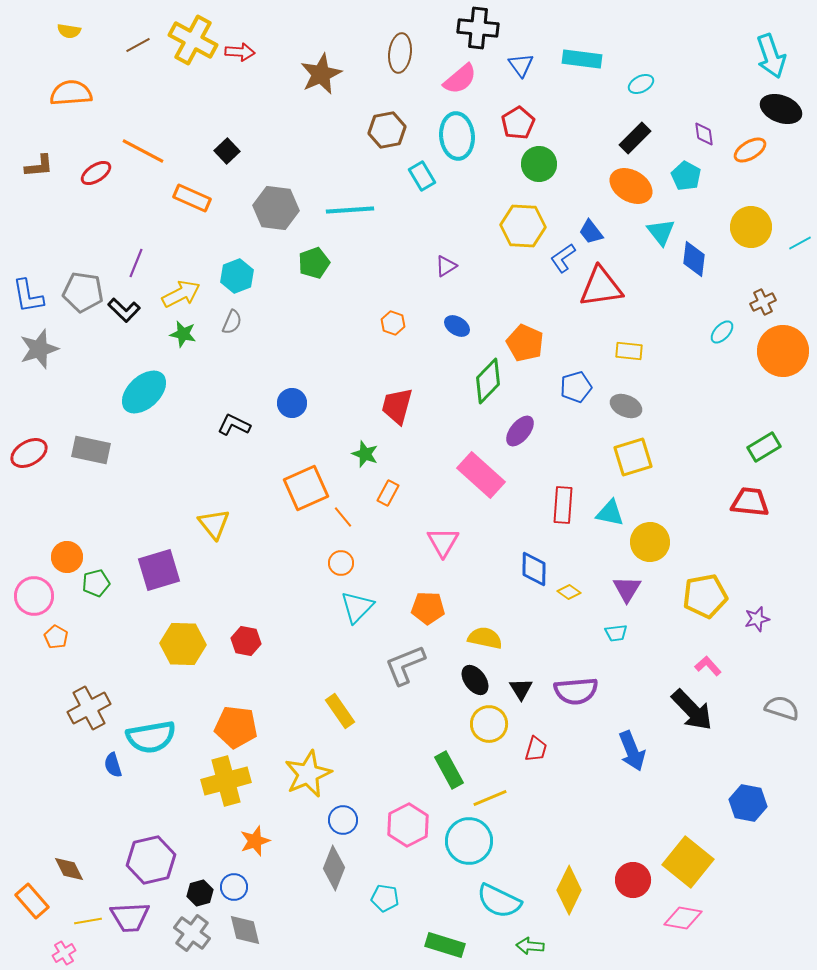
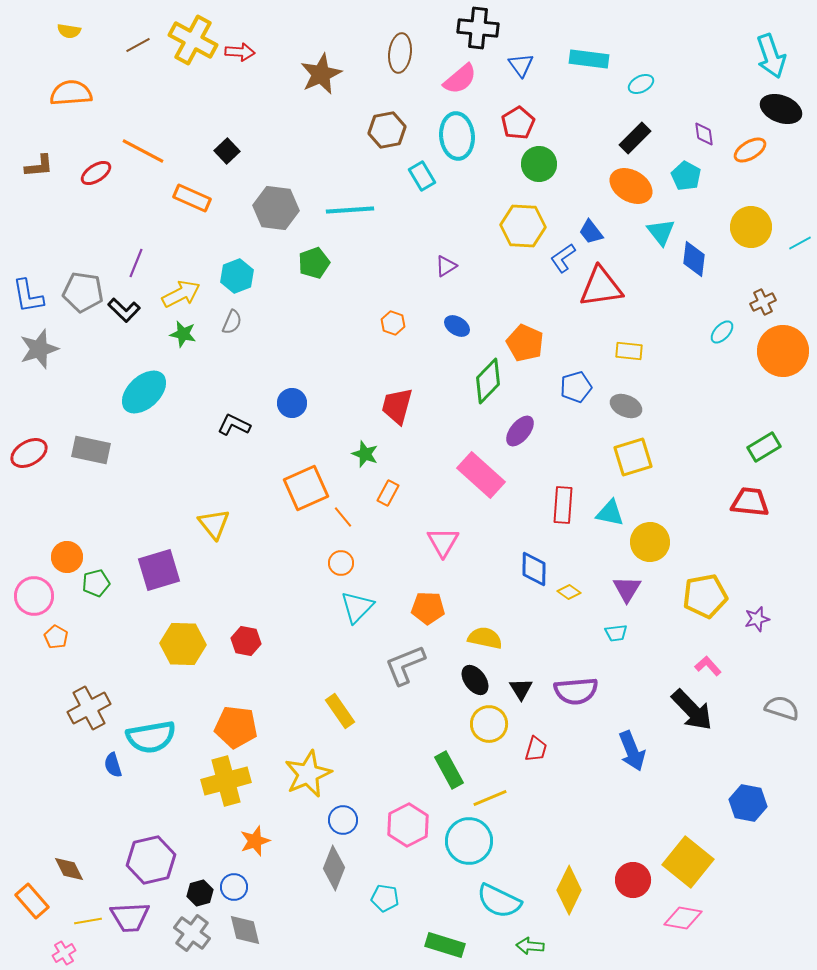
cyan rectangle at (582, 59): moved 7 px right
